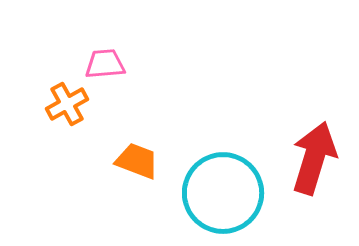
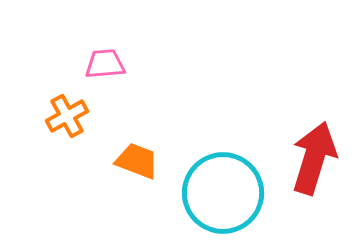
orange cross: moved 12 px down
